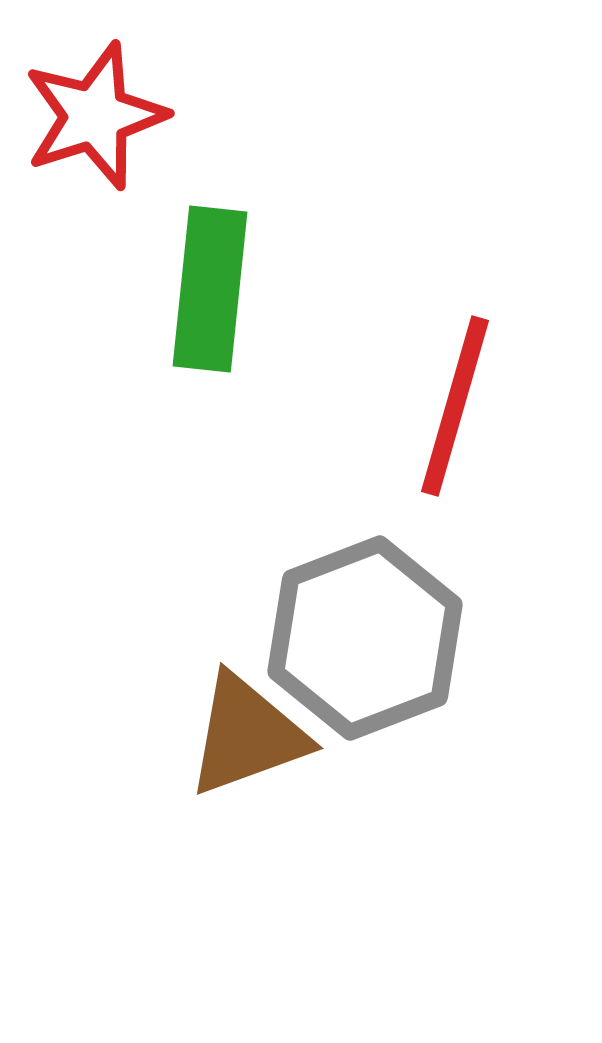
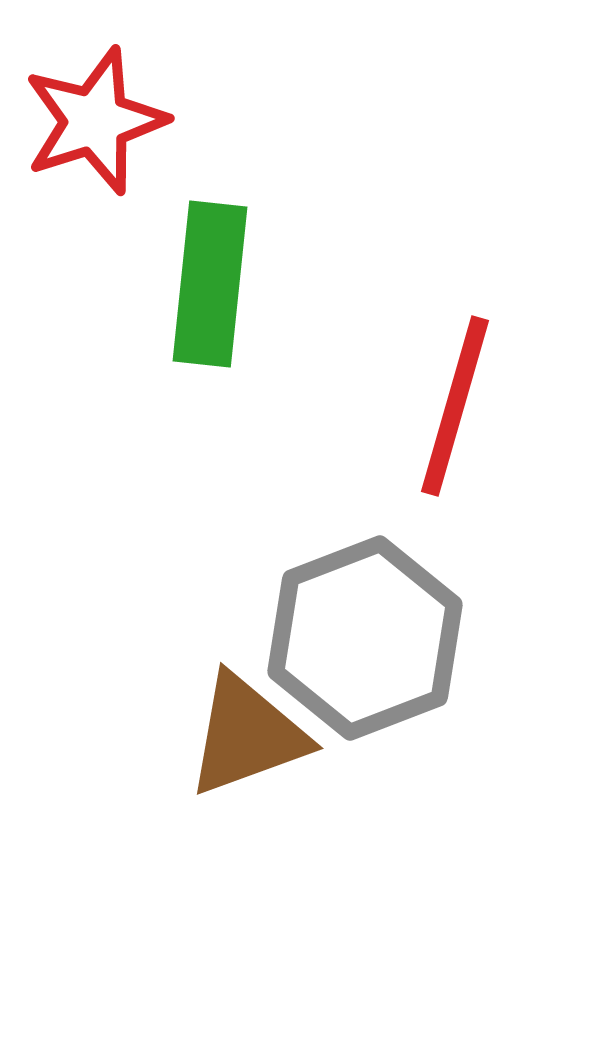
red star: moved 5 px down
green rectangle: moved 5 px up
